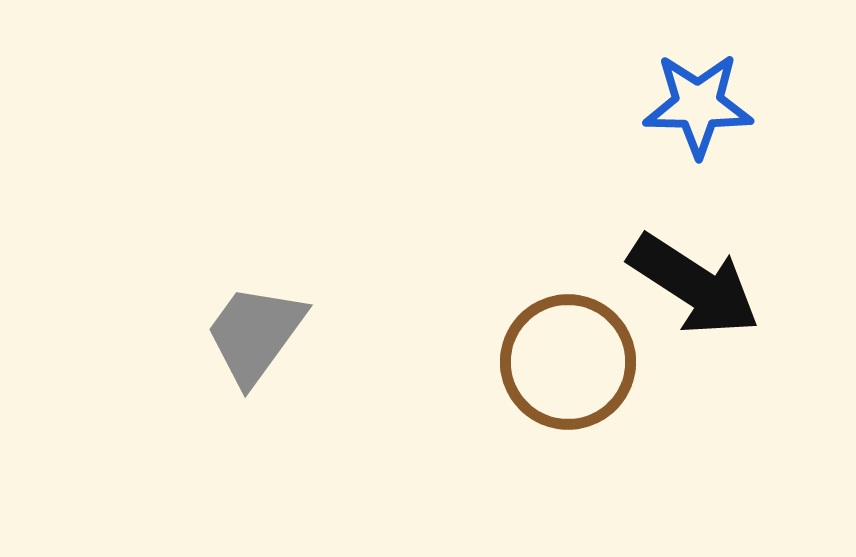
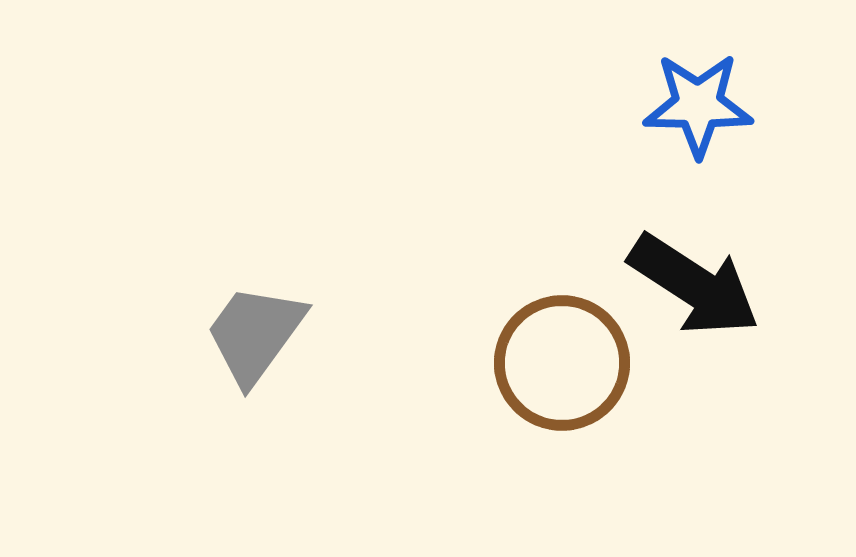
brown circle: moved 6 px left, 1 px down
